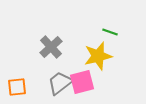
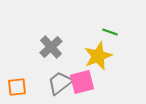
yellow star: rotated 8 degrees counterclockwise
